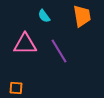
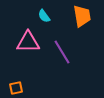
pink triangle: moved 3 px right, 2 px up
purple line: moved 3 px right, 1 px down
orange square: rotated 16 degrees counterclockwise
